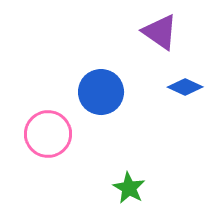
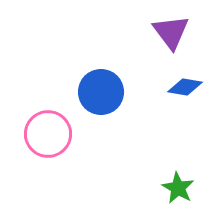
purple triangle: moved 11 px right; rotated 18 degrees clockwise
blue diamond: rotated 16 degrees counterclockwise
green star: moved 49 px right
